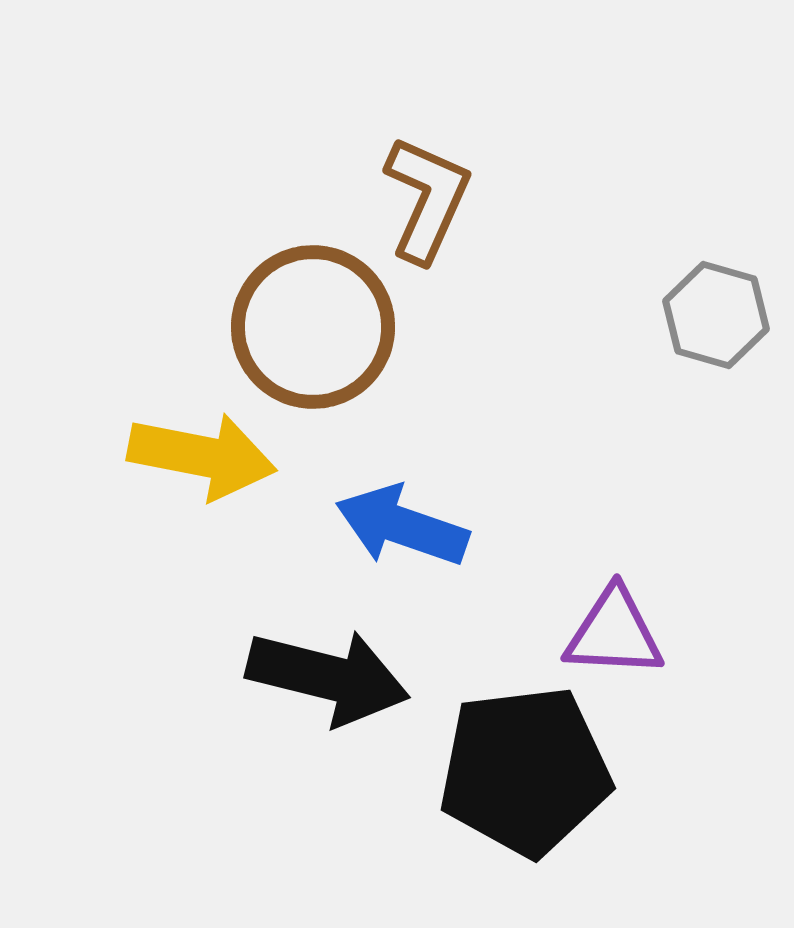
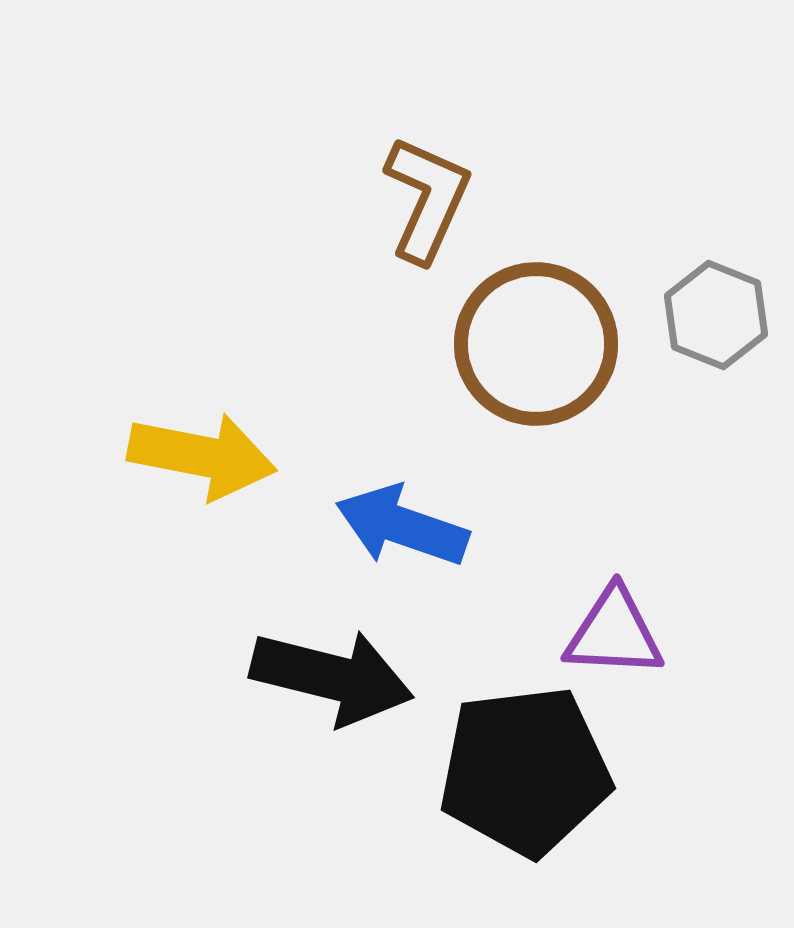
gray hexagon: rotated 6 degrees clockwise
brown circle: moved 223 px right, 17 px down
black arrow: moved 4 px right
